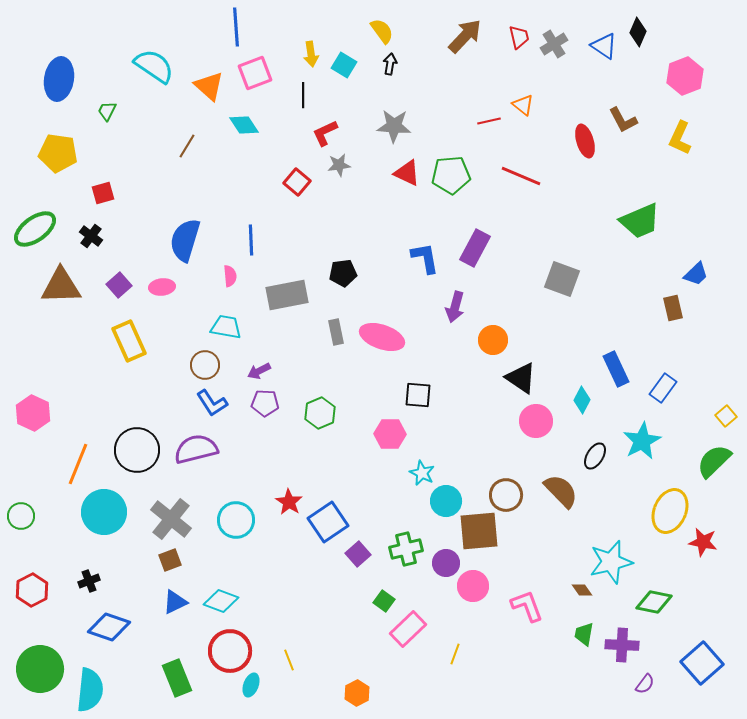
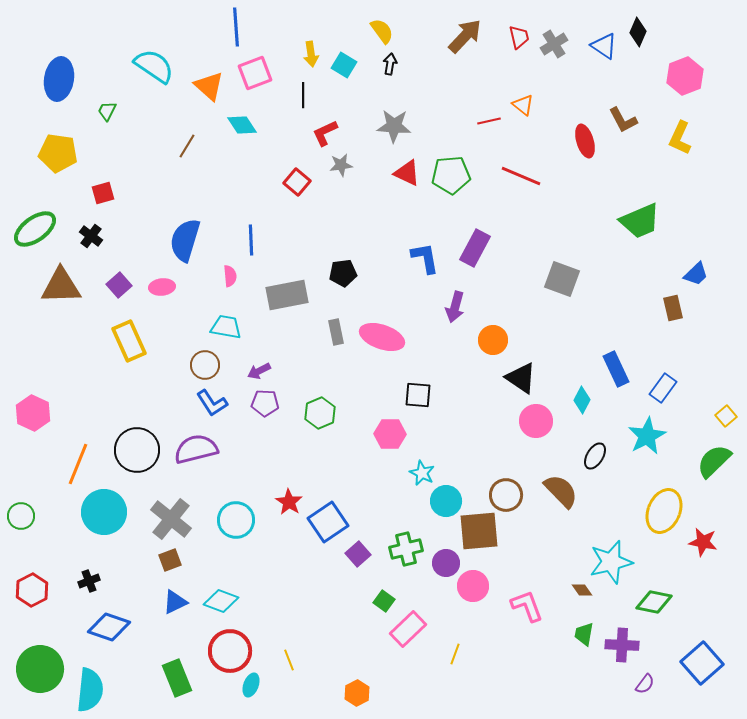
cyan diamond at (244, 125): moved 2 px left
gray star at (339, 165): moved 2 px right
cyan star at (642, 441): moved 5 px right, 5 px up
yellow ellipse at (670, 511): moved 6 px left
